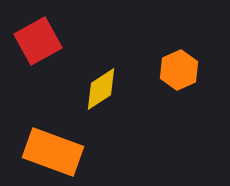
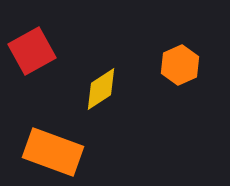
red square: moved 6 px left, 10 px down
orange hexagon: moved 1 px right, 5 px up
